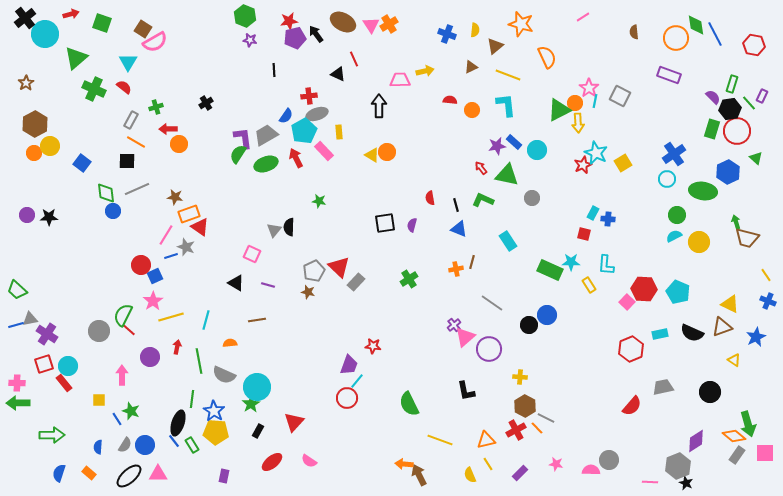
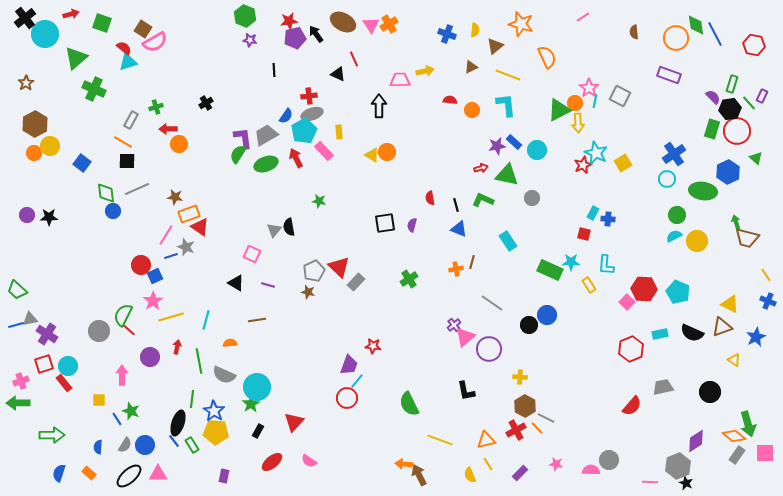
cyan triangle at (128, 62): rotated 42 degrees clockwise
red semicircle at (124, 87): moved 39 px up
gray ellipse at (317, 114): moved 5 px left
orange line at (136, 142): moved 13 px left
red arrow at (481, 168): rotated 112 degrees clockwise
black semicircle at (289, 227): rotated 12 degrees counterclockwise
yellow circle at (699, 242): moved 2 px left, 1 px up
pink cross at (17, 383): moved 4 px right, 2 px up; rotated 21 degrees counterclockwise
